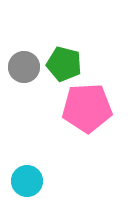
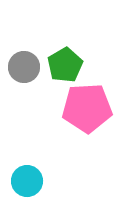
green pentagon: moved 1 px right, 1 px down; rotated 28 degrees clockwise
